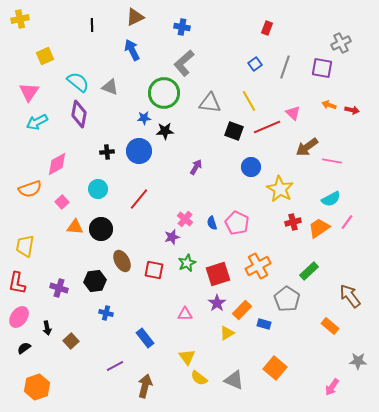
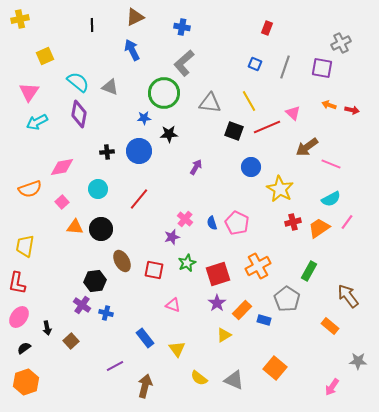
blue square at (255, 64): rotated 32 degrees counterclockwise
black star at (165, 131): moved 4 px right, 3 px down
pink line at (332, 161): moved 1 px left, 3 px down; rotated 12 degrees clockwise
pink diamond at (57, 164): moved 5 px right, 3 px down; rotated 20 degrees clockwise
green rectangle at (309, 271): rotated 18 degrees counterclockwise
purple cross at (59, 288): moved 23 px right, 17 px down; rotated 18 degrees clockwise
brown arrow at (350, 296): moved 2 px left
pink triangle at (185, 314): moved 12 px left, 9 px up; rotated 21 degrees clockwise
blue rectangle at (264, 324): moved 4 px up
yellow triangle at (227, 333): moved 3 px left, 2 px down
yellow triangle at (187, 357): moved 10 px left, 8 px up
orange hexagon at (37, 387): moved 11 px left, 5 px up
